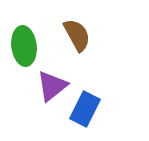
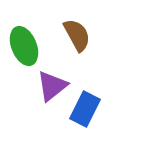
green ellipse: rotated 15 degrees counterclockwise
